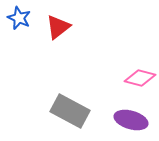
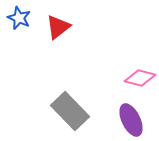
gray rectangle: rotated 18 degrees clockwise
purple ellipse: rotated 48 degrees clockwise
